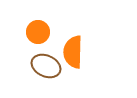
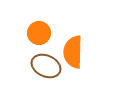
orange circle: moved 1 px right, 1 px down
